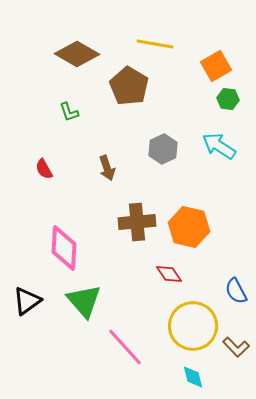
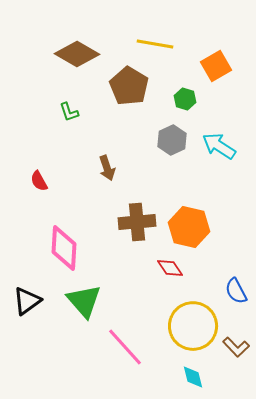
green hexagon: moved 43 px left; rotated 10 degrees clockwise
gray hexagon: moved 9 px right, 9 px up
red semicircle: moved 5 px left, 12 px down
red diamond: moved 1 px right, 6 px up
